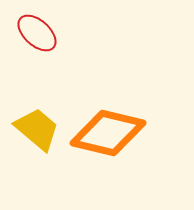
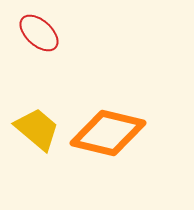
red ellipse: moved 2 px right
